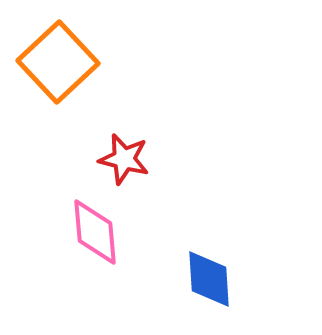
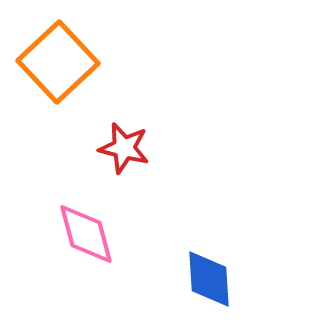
red star: moved 11 px up
pink diamond: moved 9 px left, 2 px down; rotated 10 degrees counterclockwise
